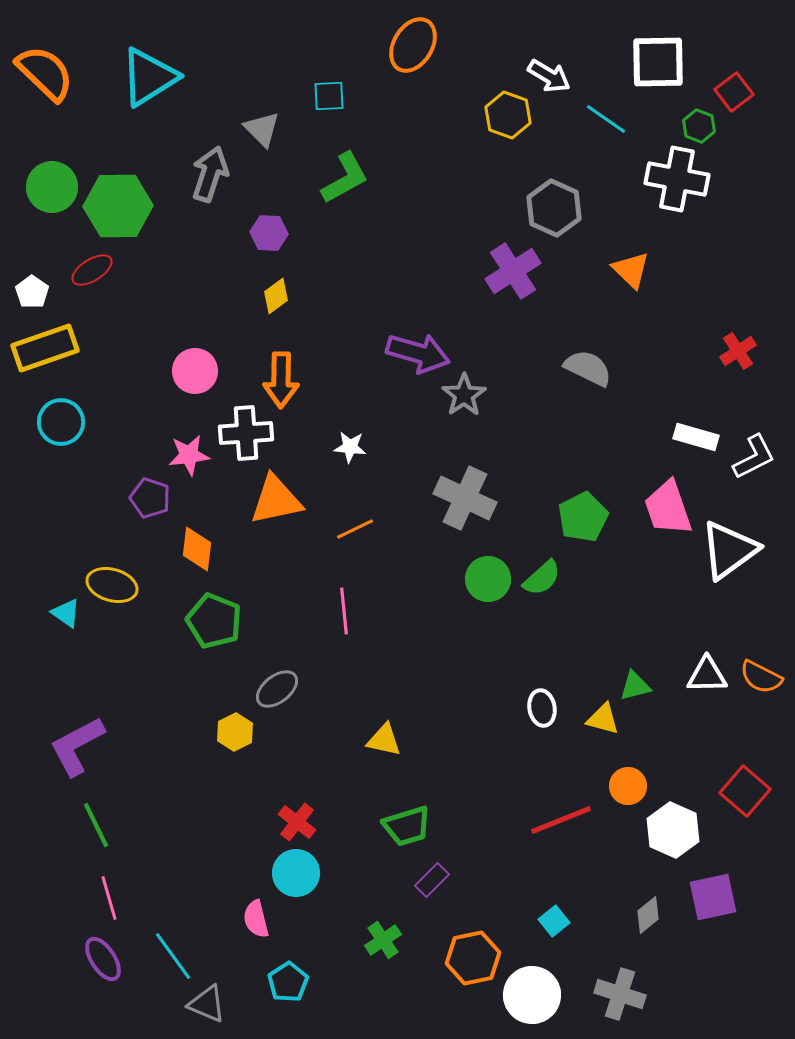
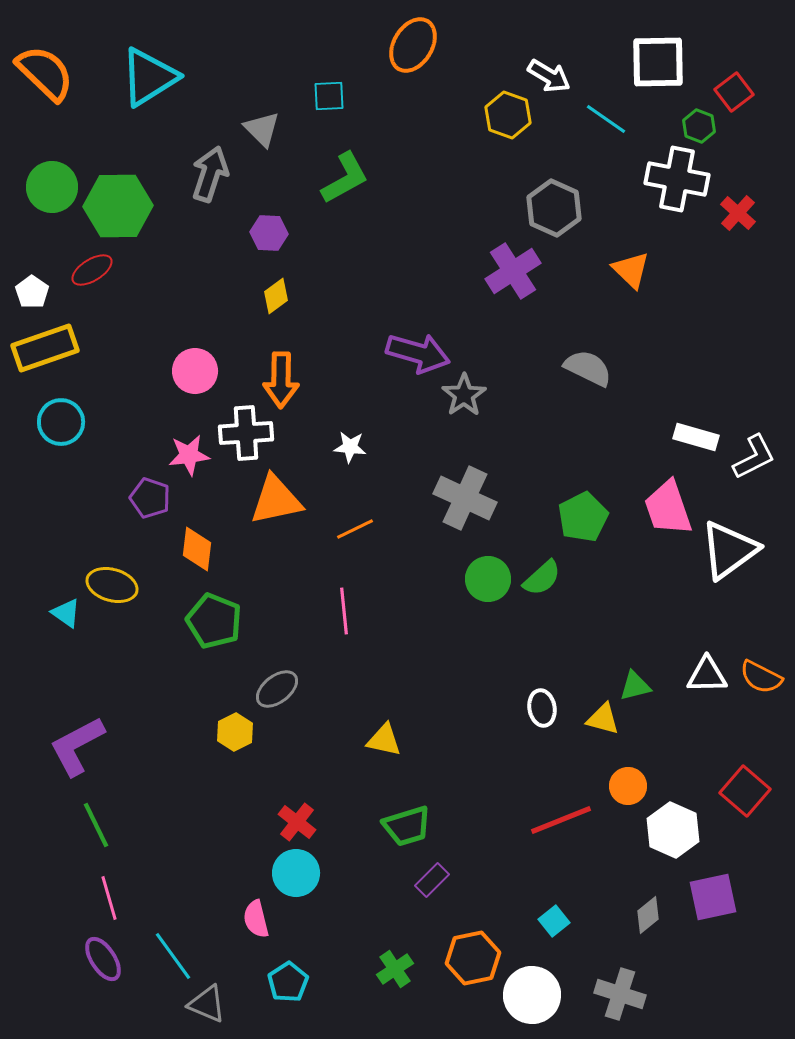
red cross at (738, 351): moved 138 px up; rotated 15 degrees counterclockwise
green cross at (383, 940): moved 12 px right, 29 px down
